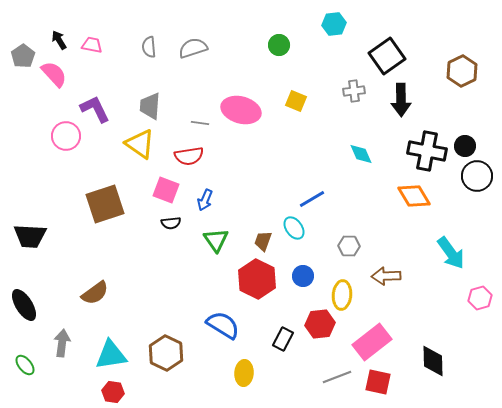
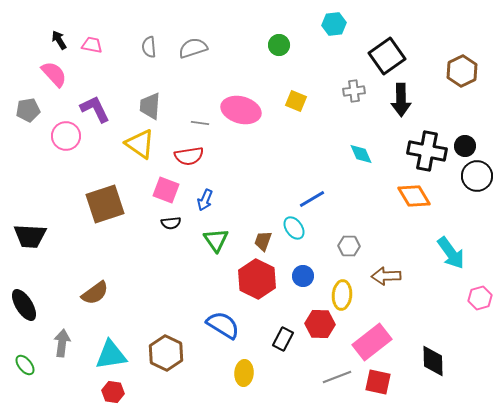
gray pentagon at (23, 56): moved 5 px right, 54 px down; rotated 25 degrees clockwise
red hexagon at (320, 324): rotated 8 degrees clockwise
